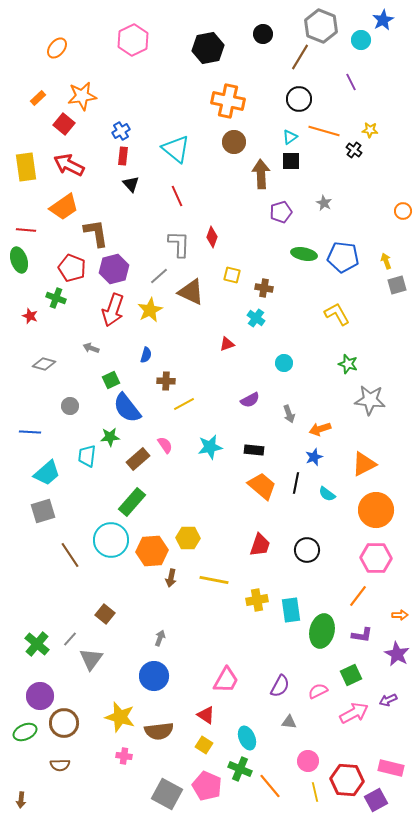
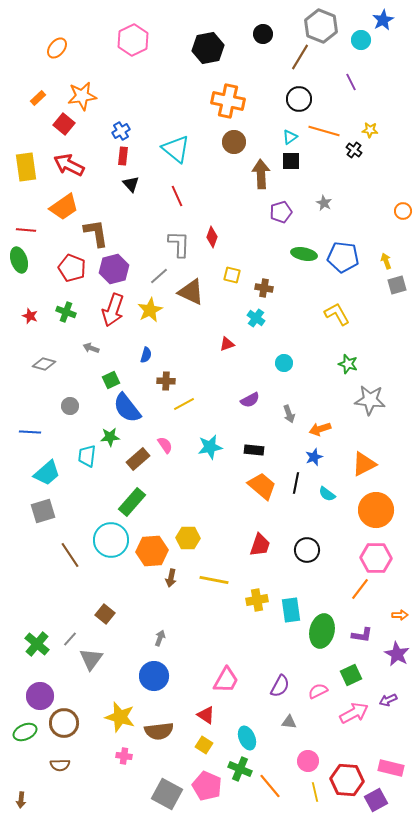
green cross at (56, 298): moved 10 px right, 14 px down
orange line at (358, 596): moved 2 px right, 7 px up
